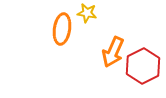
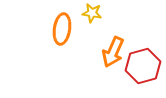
yellow star: moved 5 px right
red hexagon: rotated 12 degrees clockwise
